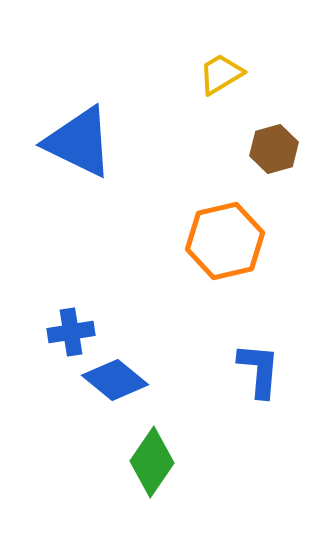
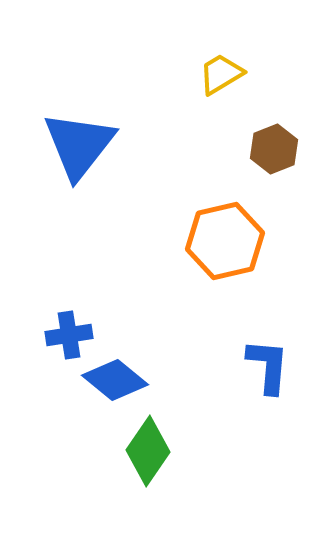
blue triangle: moved 3 px down; rotated 42 degrees clockwise
brown hexagon: rotated 6 degrees counterclockwise
blue cross: moved 2 px left, 3 px down
blue L-shape: moved 9 px right, 4 px up
green diamond: moved 4 px left, 11 px up
